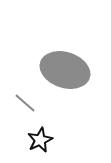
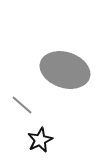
gray line: moved 3 px left, 2 px down
